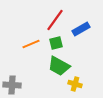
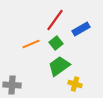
green square: rotated 24 degrees counterclockwise
green trapezoid: rotated 115 degrees clockwise
